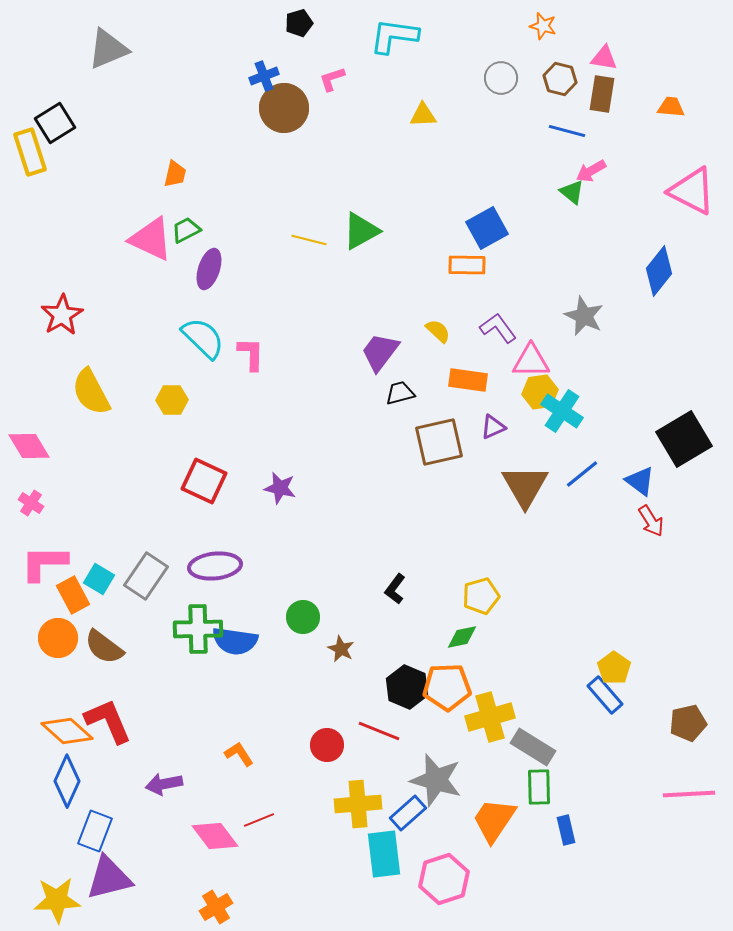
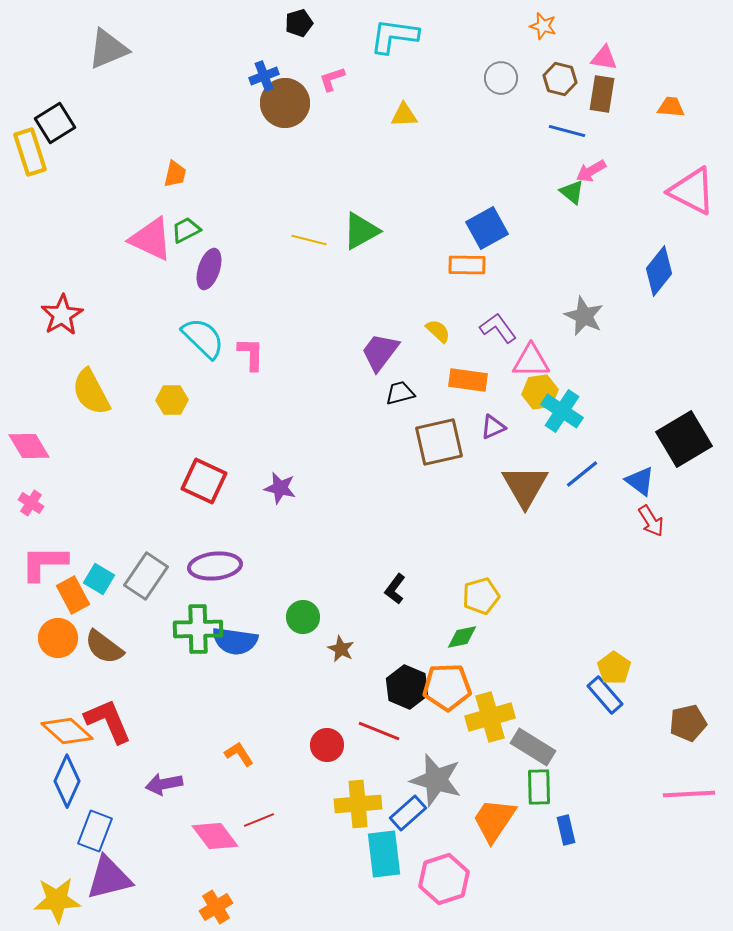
brown circle at (284, 108): moved 1 px right, 5 px up
yellow triangle at (423, 115): moved 19 px left
